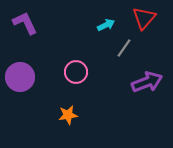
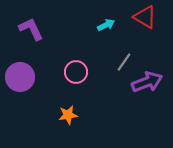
red triangle: moved 1 px right, 1 px up; rotated 40 degrees counterclockwise
purple L-shape: moved 6 px right, 6 px down
gray line: moved 14 px down
